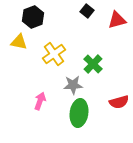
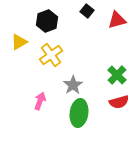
black hexagon: moved 14 px right, 4 px down
yellow triangle: rotated 42 degrees counterclockwise
yellow cross: moved 3 px left, 1 px down
green cross: moved 24 px right, 11 px down
gray star: rotated 30 degrees counterclockwise
